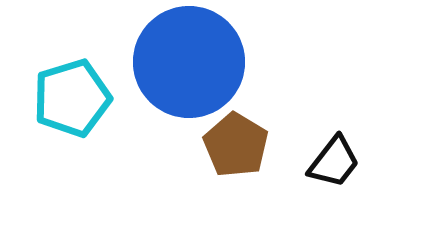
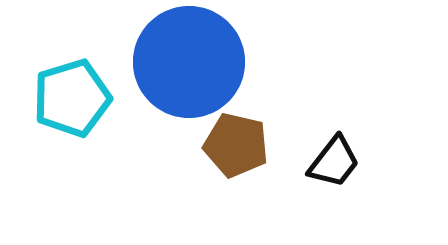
brown pentagon: rotated 18 degrees counterclockwise
